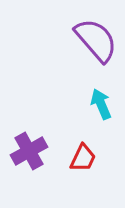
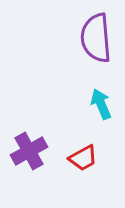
purple semicircle: moved 2 px up; rotated 144 degrees counterclockwise
red trapezoid: rotated 36 degrees clockwise
